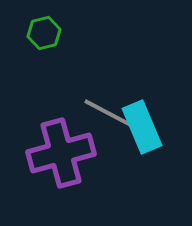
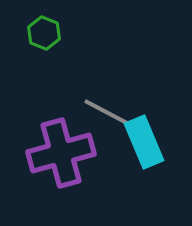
green hexagon: rotated 24 degrees counterclockwise
cyan rectangle: moved 2 px right, 15 px down
